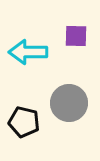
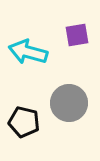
purple square: moved 1 px right, 1 px up; rotated 10 degrees counterclockwise
cyan arrow: rotated 15 degrees clockwise
